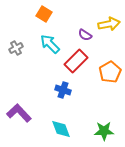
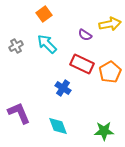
orange square: rotated 21 degrees clockwise
yellow arrow: moved 1 px right
cyan arrow: moved 3 px left
gray cross: moved 2 px up
red rectangle: moved 6 px right, 3 px down; rotated 70 degrees clockwise
blue cross: moved 2 px up; rotated 14 degrees clockwise
purple L-shape: rotated 20 degrees clockwise
cyan diamond: moved 3 px left, 3 px up
